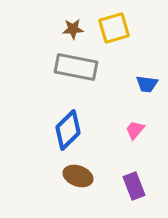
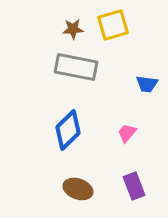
yellow square: moved 1 px left, 3 px up
pink trapezoid: moved 8 px left, 3 px down
brown ellipse: moved 13 px down
